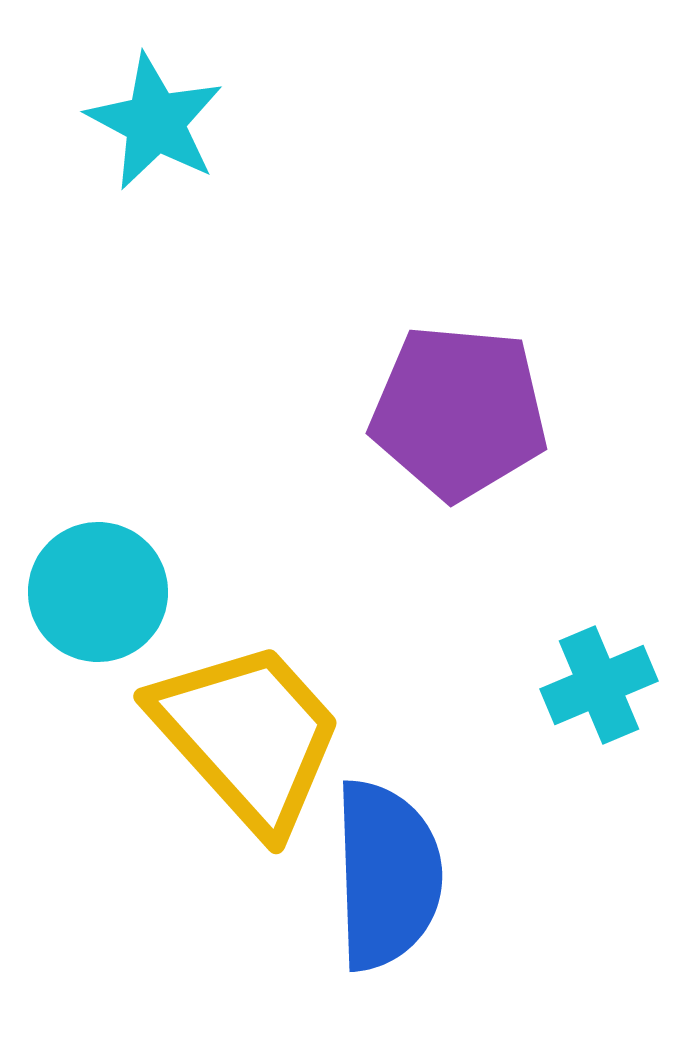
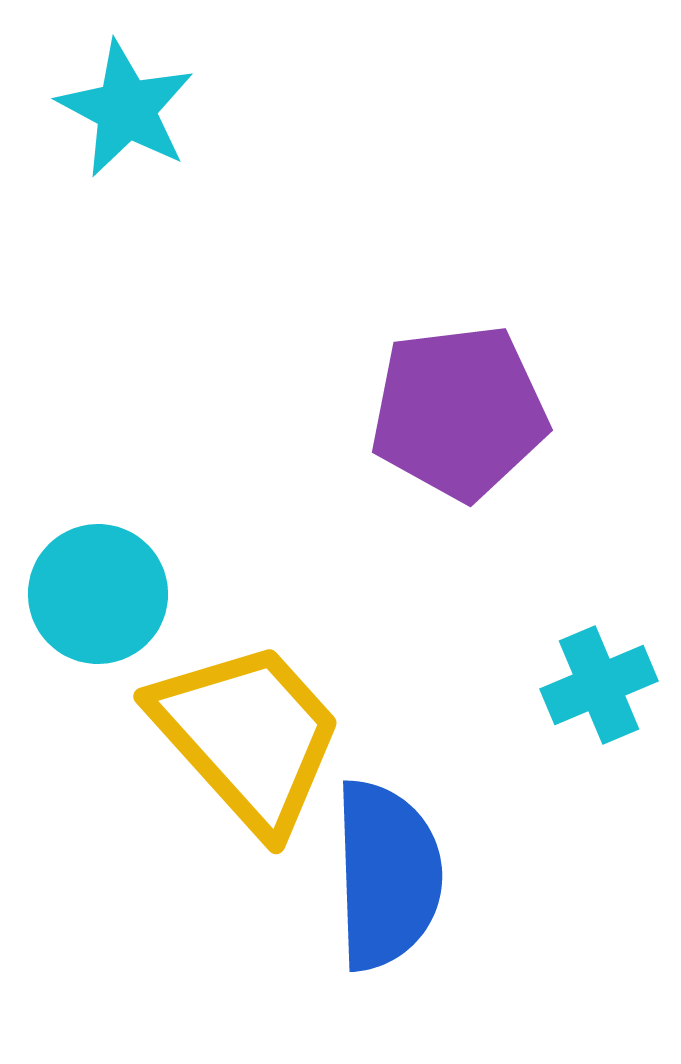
cyan star: moved 29 px left, 13 px up
purple pentagon: rotated 12 degrees counterclockwise
cyan circle: moved 2 px down
